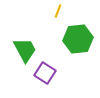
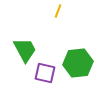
green hexagon: moved 24 px down
purple square: rotated 20 degrees counterclockwise
